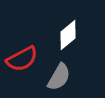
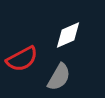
white diamond: rotated 16 degrees clockwise
